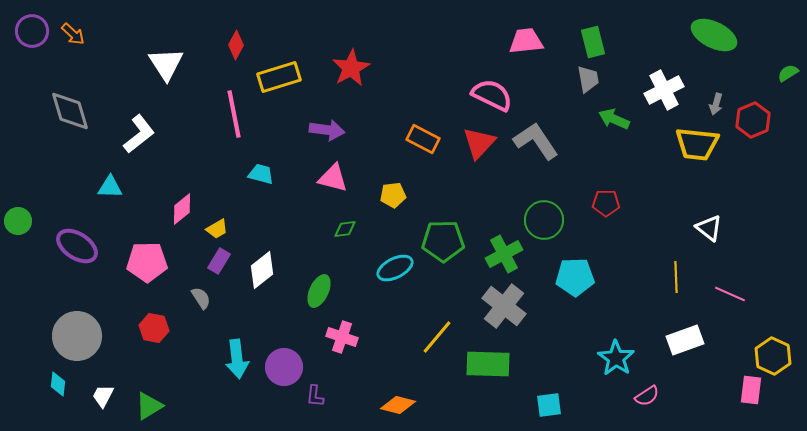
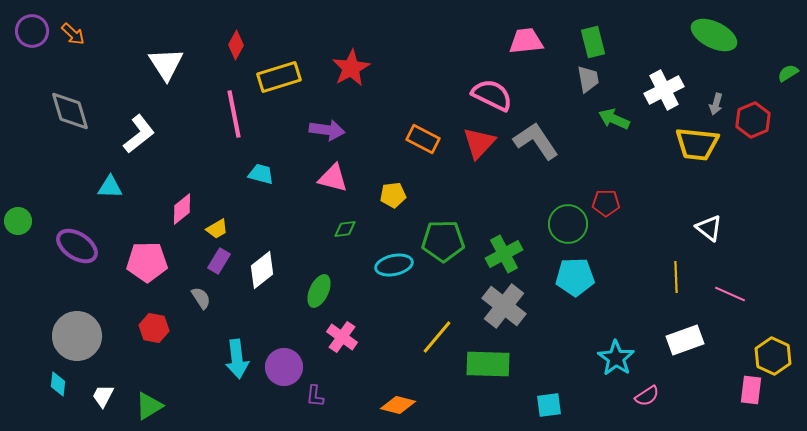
green circle at (544, 220): moved 24 px right, 4 px down
cyan ellipse at (395, 268): moved 1 px left, 3 px up; rotated 15 degrees clockwise
pink cross at (342, 337): rotated 16 degrees clockwise
